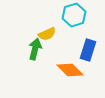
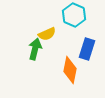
cyan hexagon: rotated 20 degrees counterclockwise
blue rectangle: moved 1 px left, 1 px up
orange diamond: rotated 56 degrees clockwise
